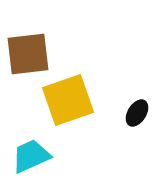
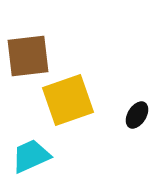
brown square: moved 2 px down
black ellipse: moved 2 px down
